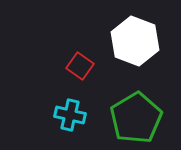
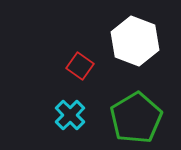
cyan cross: rotated 32 degrees clockwise
